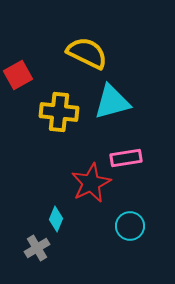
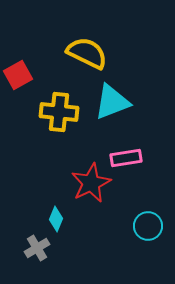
cyan triangle: rotated 6 degrees counterclockwise
cyan circle: moved 18 px right
